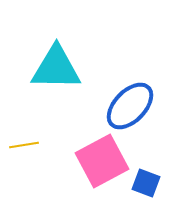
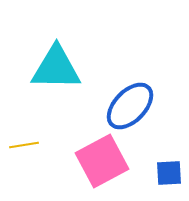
blue square: moved 23 px right, 10 px up; rotated 24 degrees counterclockwise
